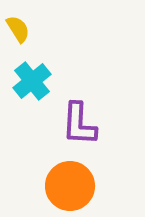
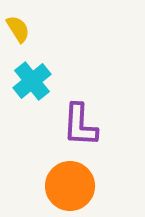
purple L-shape: moved 1 px right, 1 px down
